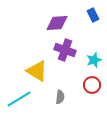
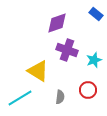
blue rectangle: moved 3 px right, 1 px up; rotated 24 degrees counterclockwise
purple diamond: rotated 15 degrees counterclockwise
purple cross: moved 2 px right
yellow triangle: moved 1 px right
red circle: moved 4 px left, 5 px down
cyan line: moved 1 px right, 1 px up
